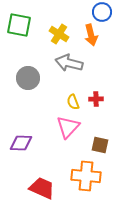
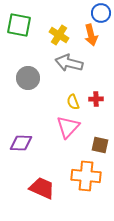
blue circle: moved 1 px left, 1 px down
yellow cross: moved 1 px down
